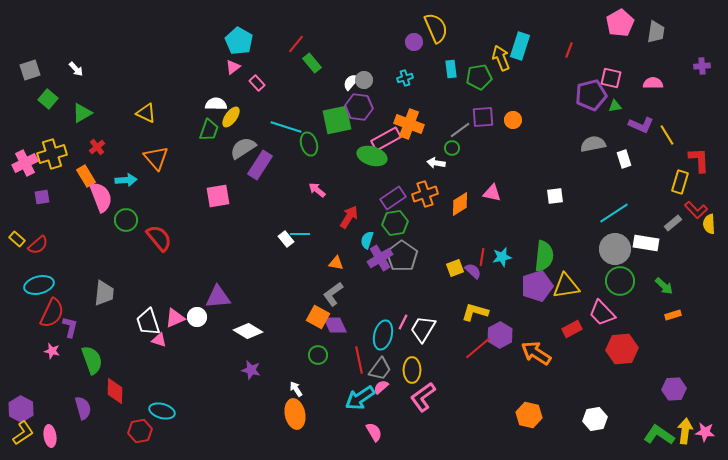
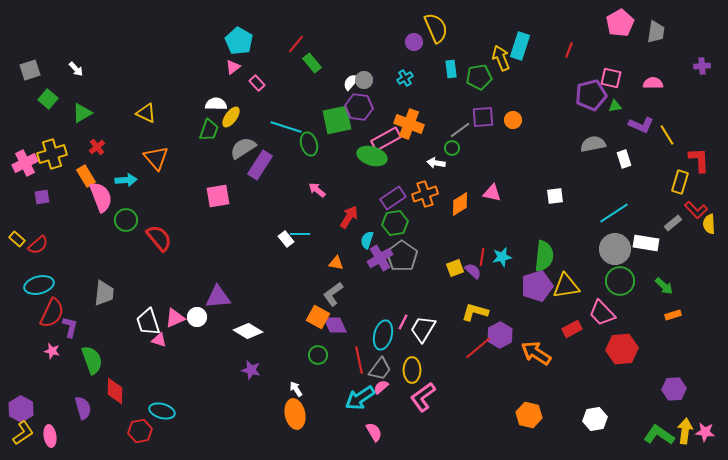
cyan cross at (405, 78): rotated 14 degrees counterclockwise
